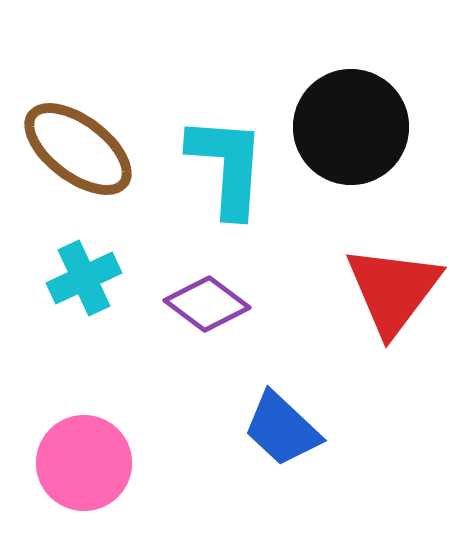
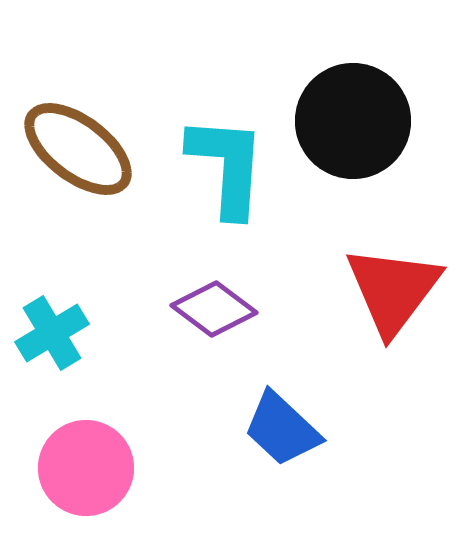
black circle: moved 2 px right, 6 px up
cyan cross: moved 32 px left, 55 px down; rotated 6 degrees counterclockwise
purple diamond: moved 7 px right, 5 px down
pink circle: moved 2 px right, 5 px down
